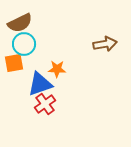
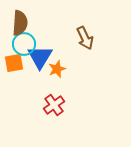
brown semicircle: rotated 60 degrees counterclockwise
brown arrow: moved 20 px left, 6 px up; rotated 75 degrees clockwise
orange star: rotated 24 degrees counterclockwise
blue triangle: moved 27 px up; rotated 40 degrees counterclockwise
red cross: moved 9 px right, 1 px down
